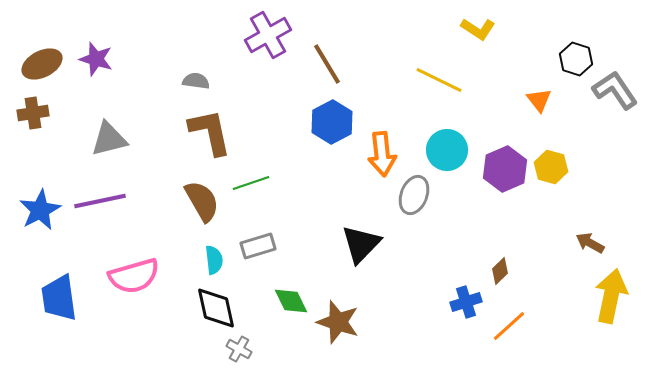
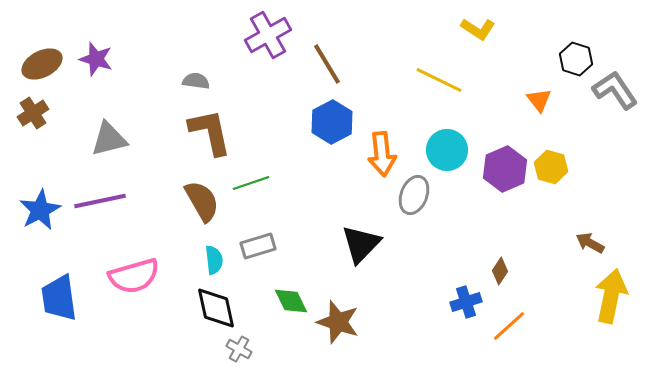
brown cross: rotated 24 degrees counterclockwise
brown diamond: rotated 12 degrees counterclockwise
